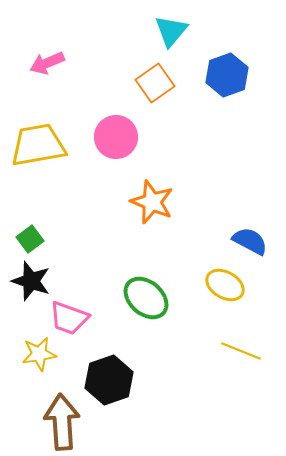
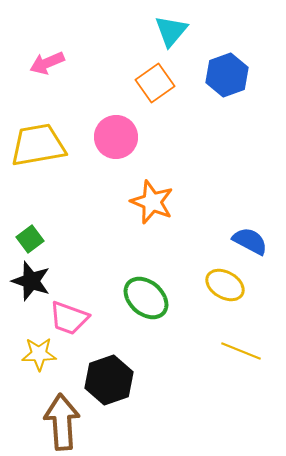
yellow star: rotated 8 degrees clockwise
